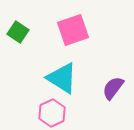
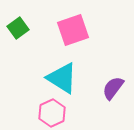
green square: moved 4 px up; rotated 20 degrees clockwise
